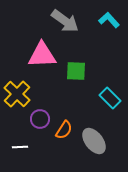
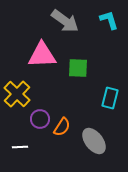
cyan L-shape: rotated 25 degrees clockwise
green square: moved 2 px right, 3 px up
cyan rectangle: rotated 60 degrees clockwise
orange semicircle: moved 2 px left, 3 px up
